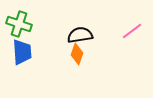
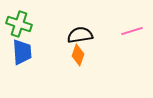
pink line: rotated 20 degrees clockwise
orange diamond: moved 1 px right, 1 px down
